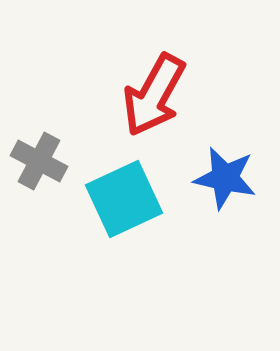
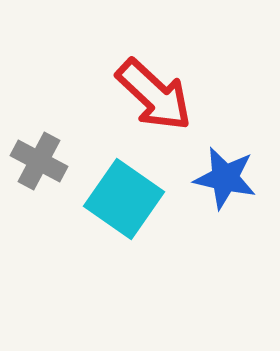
red arrow: rotated 76 degrees counterclockwise
cyan square: rotated 30 degrees counterclockwise
